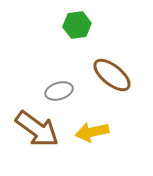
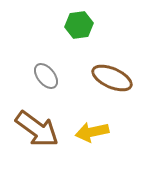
green hexagon: moved 2 px right
brown ellipse: moved 3 px down; rotated 15 degrees counterclockwise
gray ellipse: moved 13 px left, 15 px up; rotated 68 degrees clockwise
